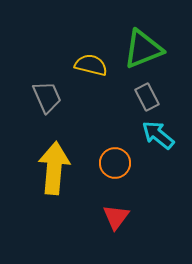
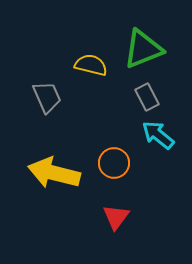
orange circle: moved 1 px left
yellow arrow: moved 5 px down; rotated 81 degrees counterclockwise
